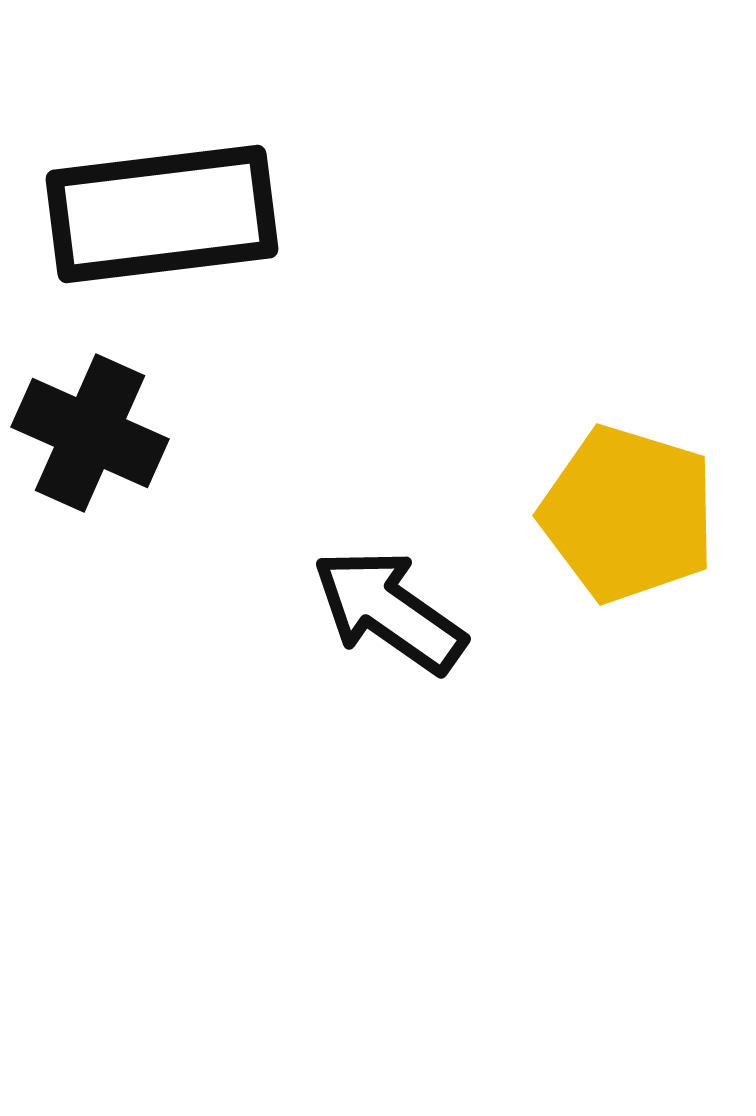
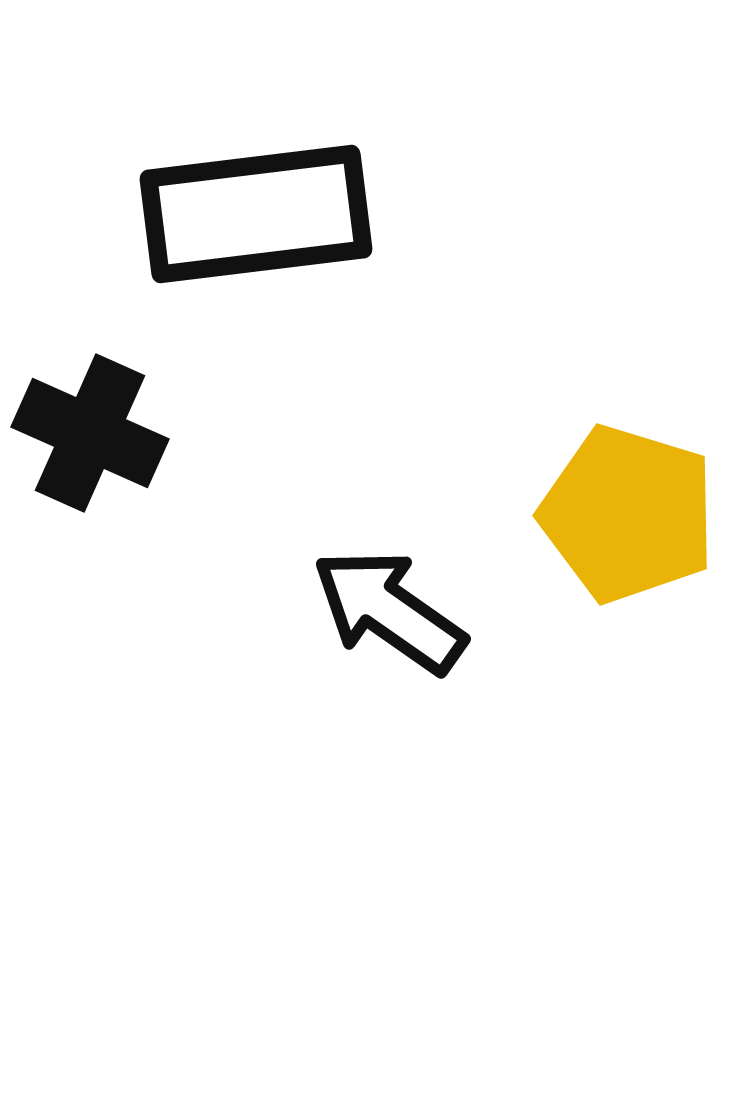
black rectangle: moved 94 px right
